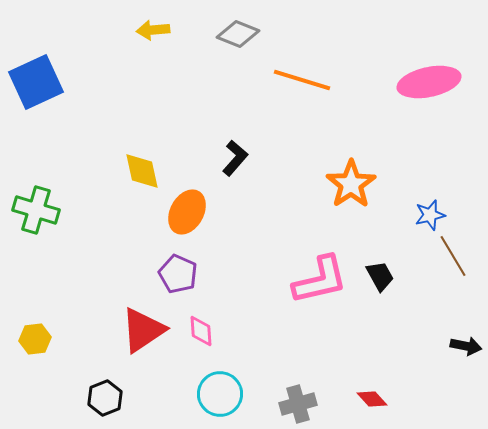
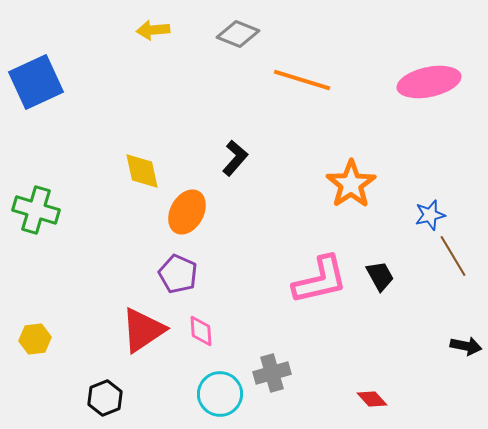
gray cross: moved 26 px left, 31 px up
